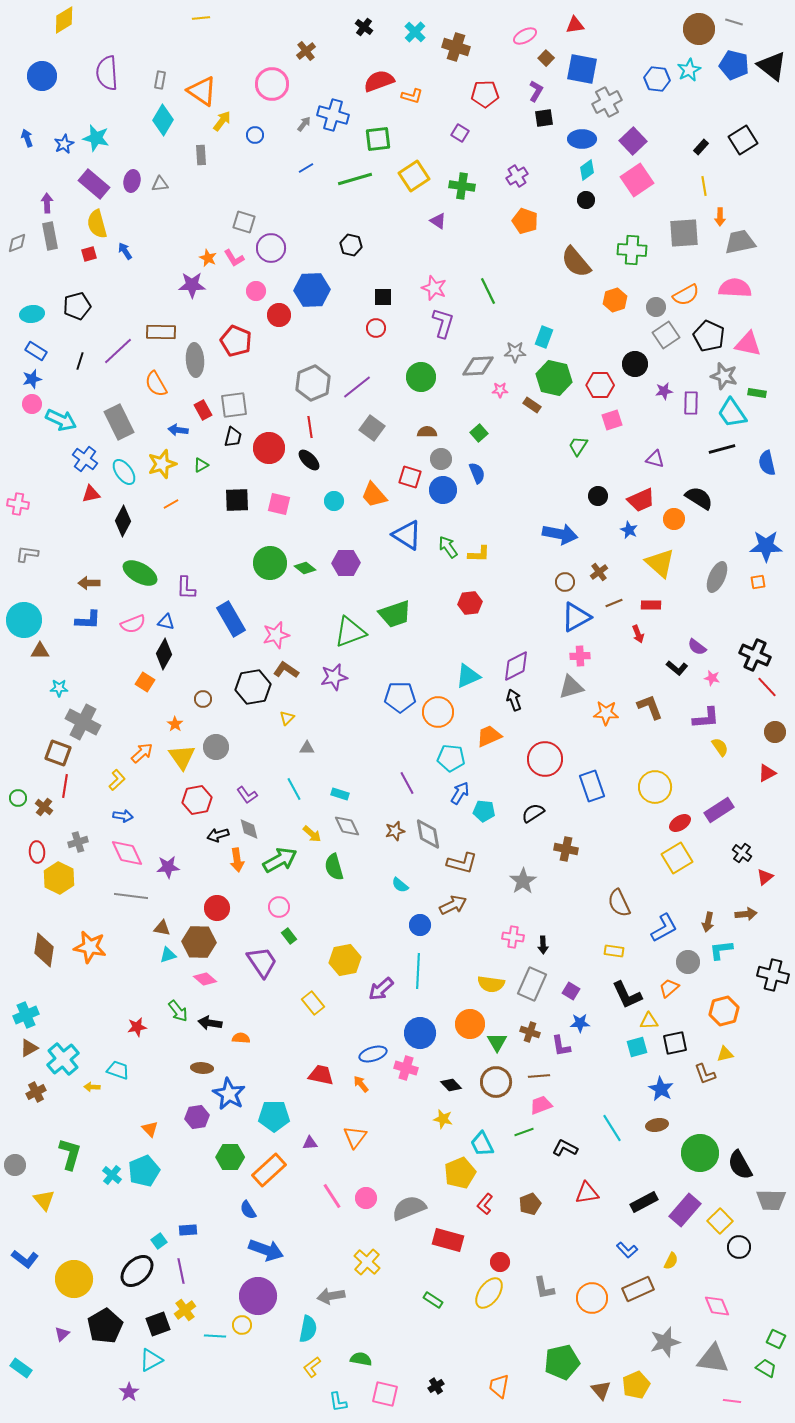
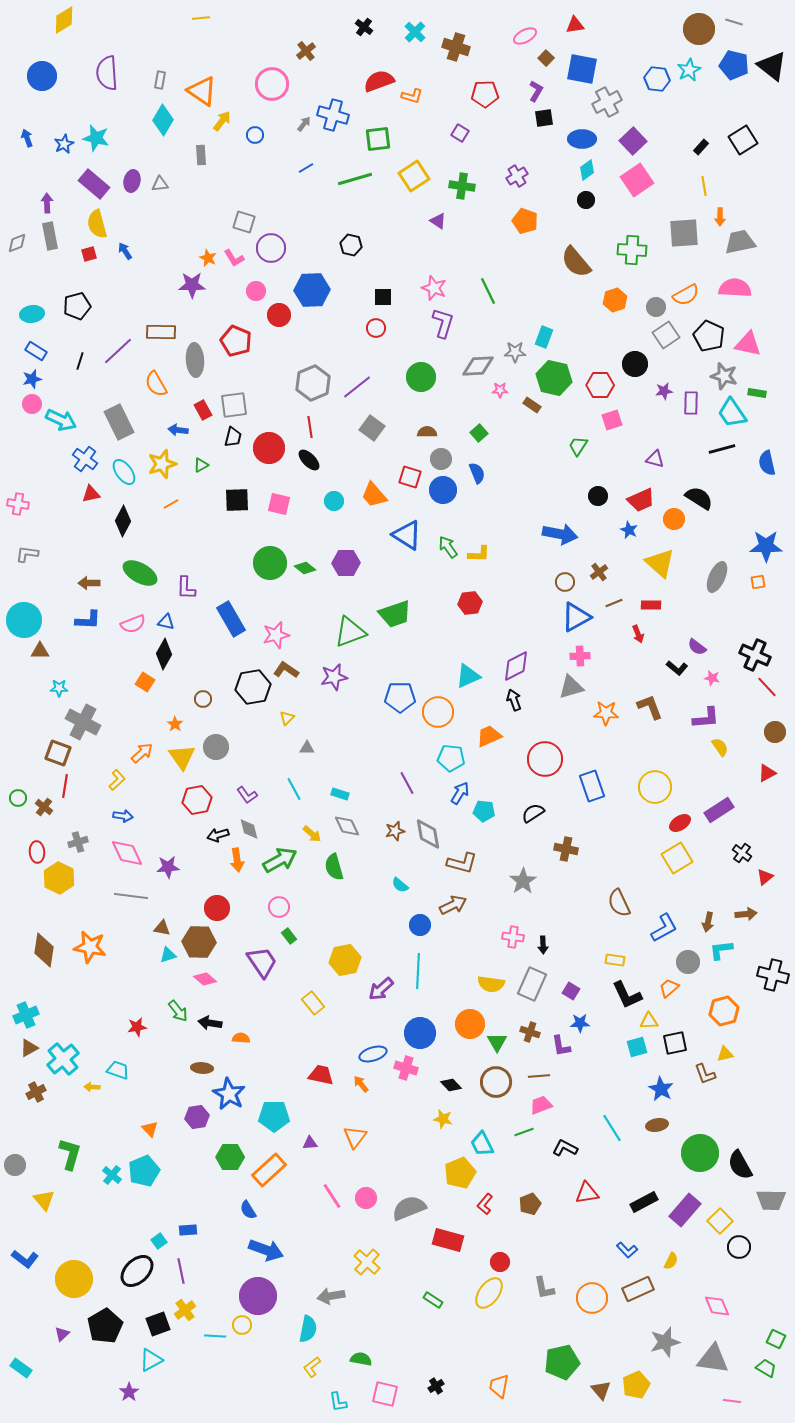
yellow rectangle at (614, 951): moved 1 px right, 9 px down
